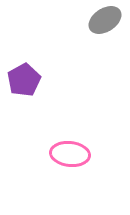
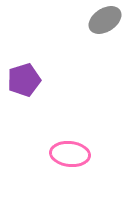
purple pentagon: rotated 12 degrees clockwise
